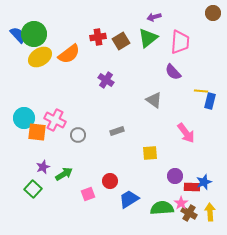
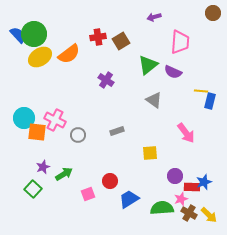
green triangle: moved 27 px down
purple semicircle: rotated 24 degrees counterclockwise
pink star: moved 4 px up; rotated 16 degrees clockwise
yellow arrow: moved 1 px left, 3 px down; rotated 138 degrees clockwise
